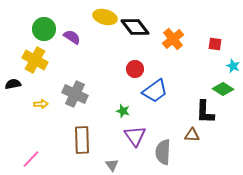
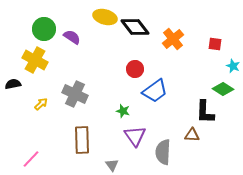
yellow arrow: rotated 40 degrees counterclockwise
